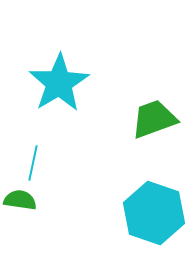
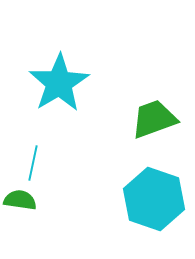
cyan hexagon: moved 14 px up
